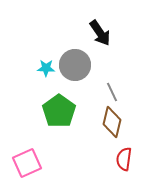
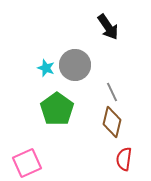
black arrow: moved 8 px right, 6 px up
cyan star: rotated 18 degrees clockwise
green pentagon: moved 2 px left, 2 px up
